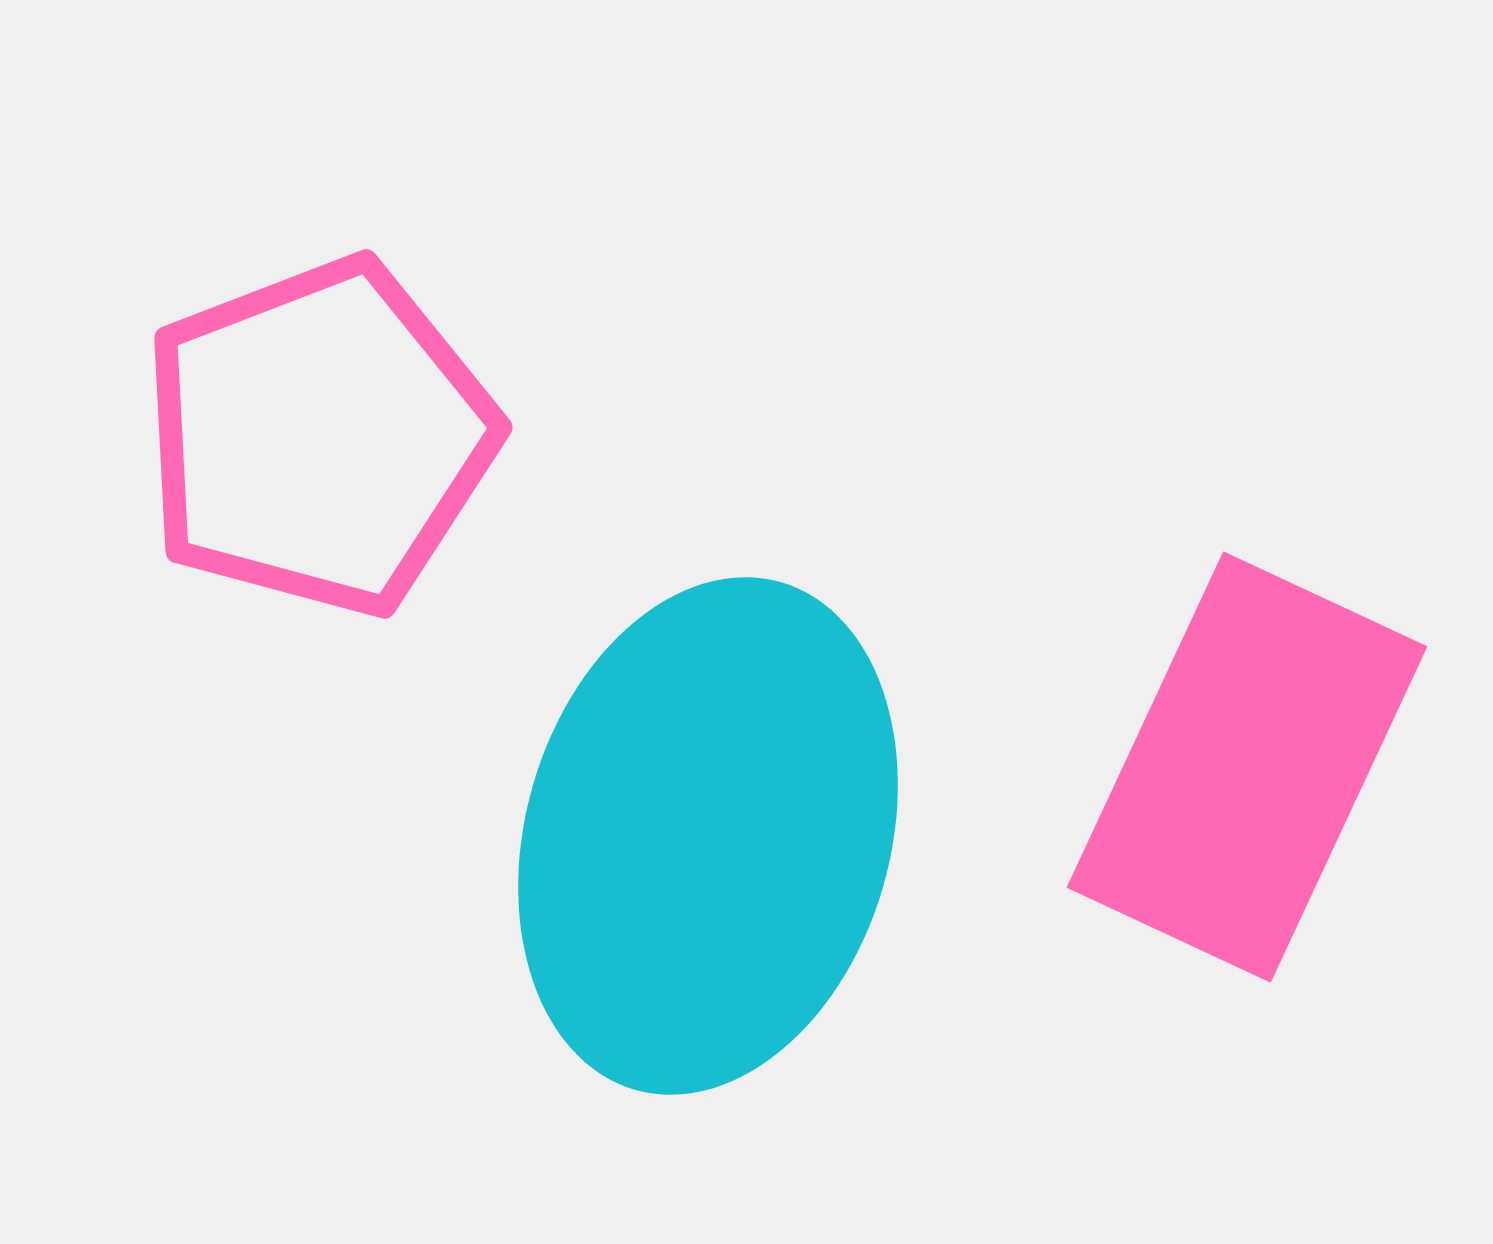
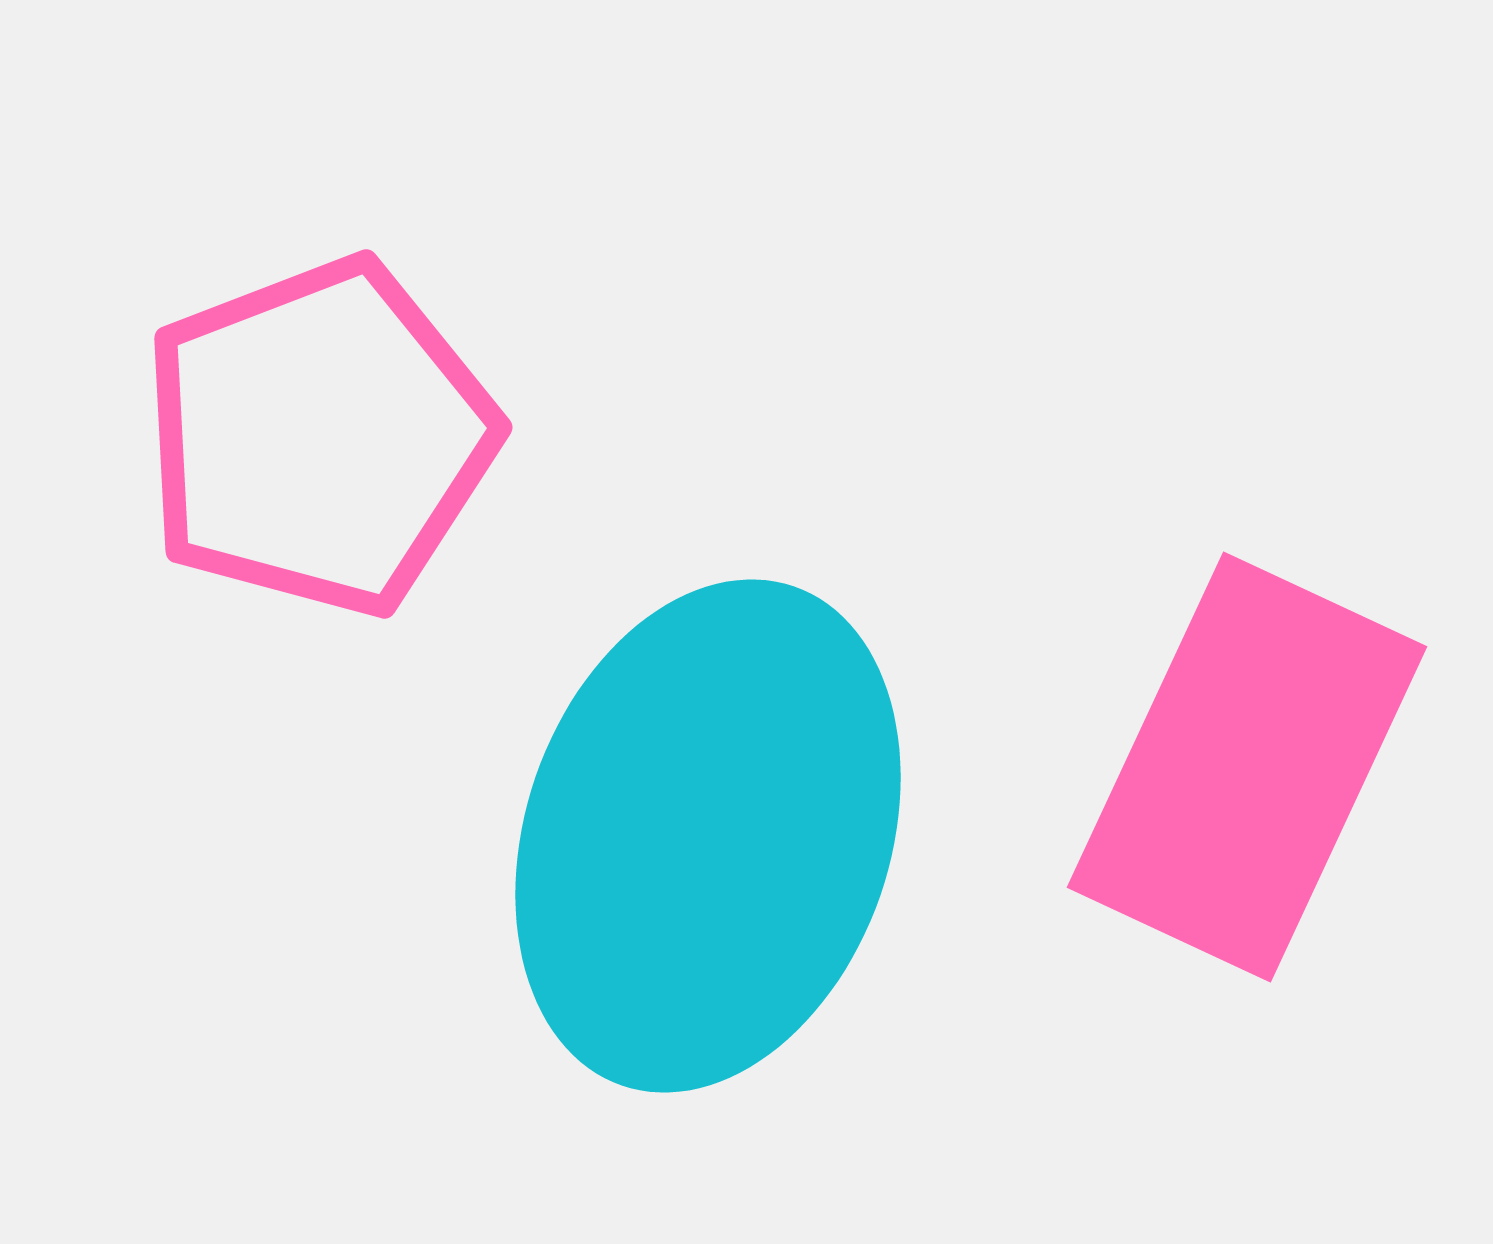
cyan ellipse: rotated 3 degrees clockwise
